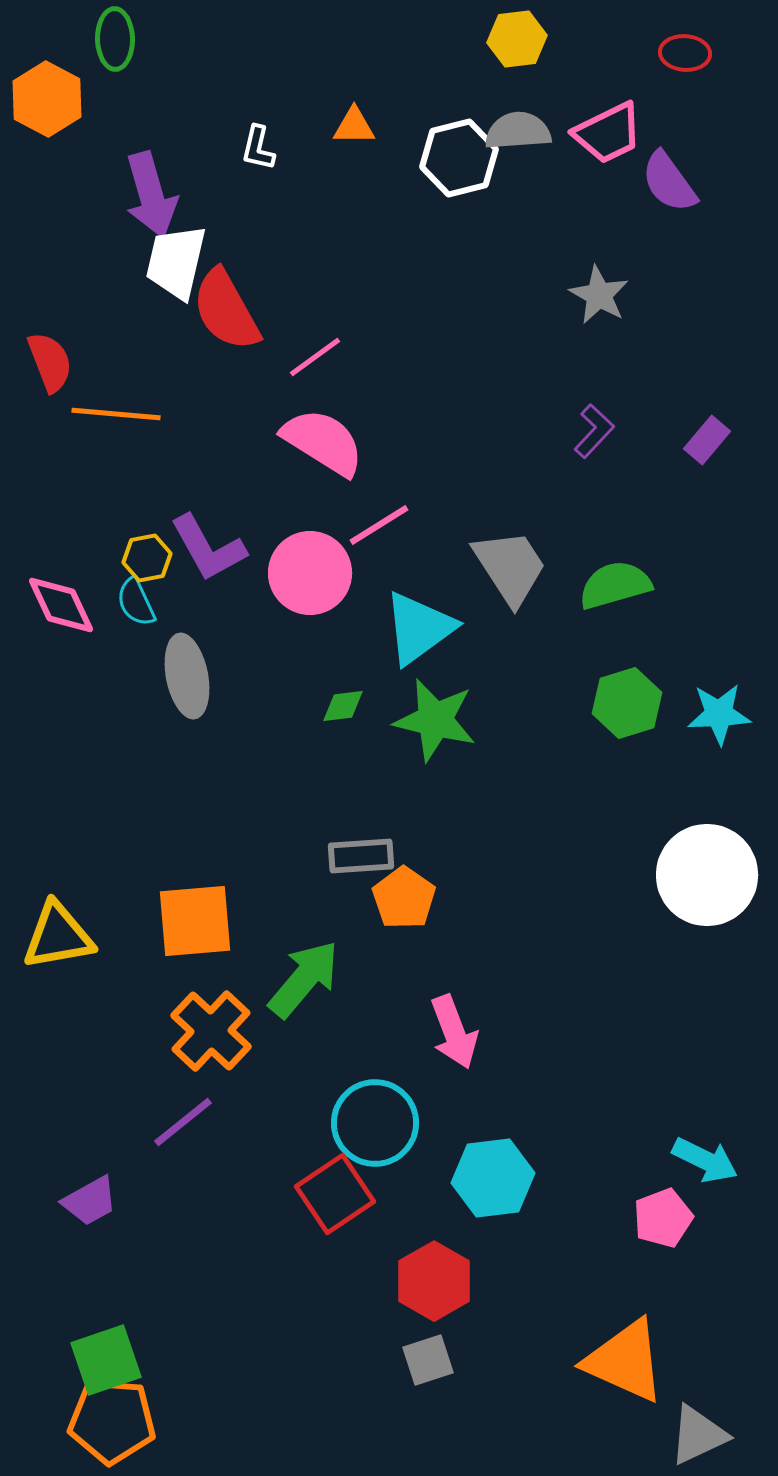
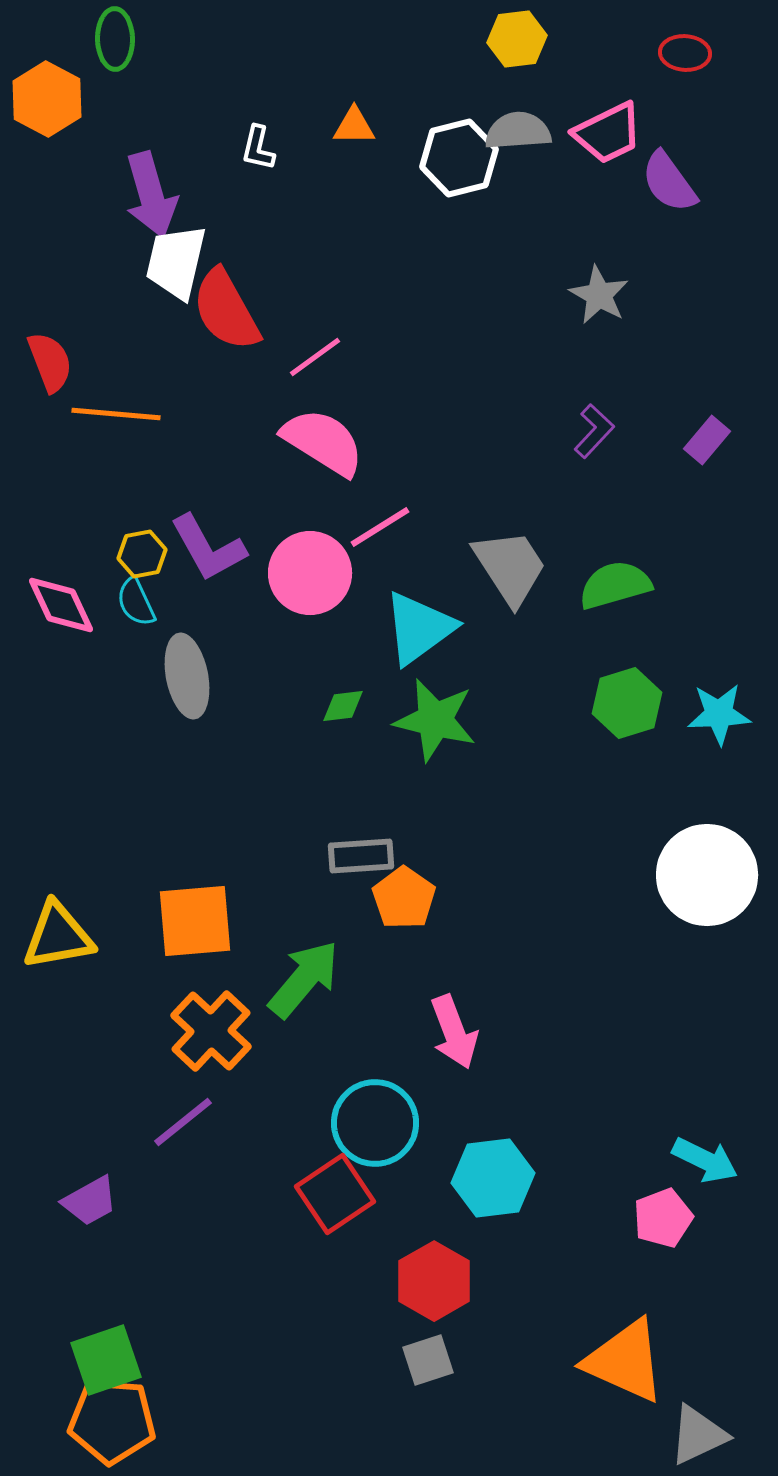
pink line at (379, 525): moved 1 px right, 2 px down
yellow hexagon at (147, 558): moved 5 px left, 4 px up
